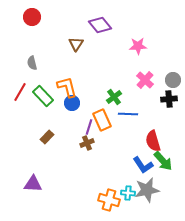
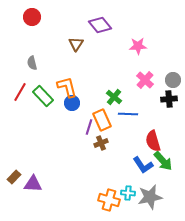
green cross: rotated 14 degrees counterclockwise
brown rectangle: moved 33 px left, 40 px down
brown cross: moved 14 px right
gray star: moved 3 px right, 7 px down
